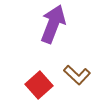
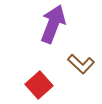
brown L-shape: moved 4 px right, 11 px up
